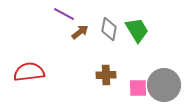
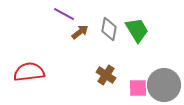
brown cross: rotated 36 degrees clockwise
